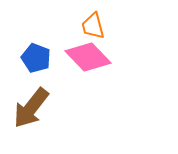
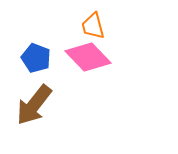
brown arrow: moved 3 px right, 3 px up
